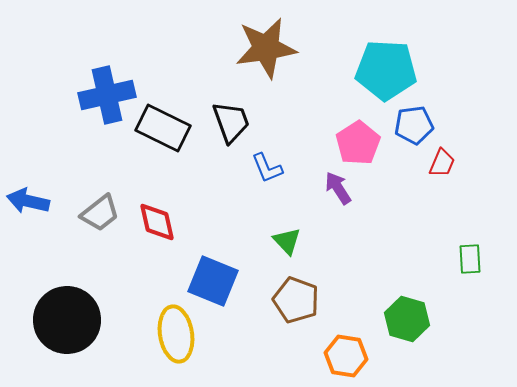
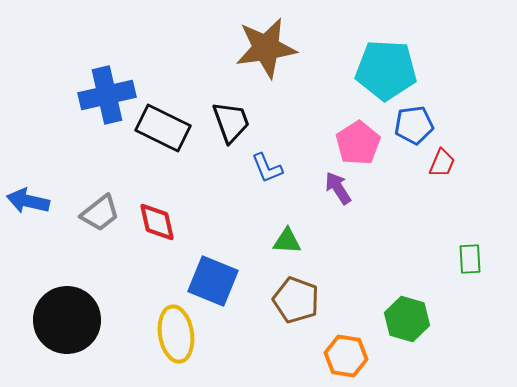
green triangle: rotated 44 degrees counterclockwise
